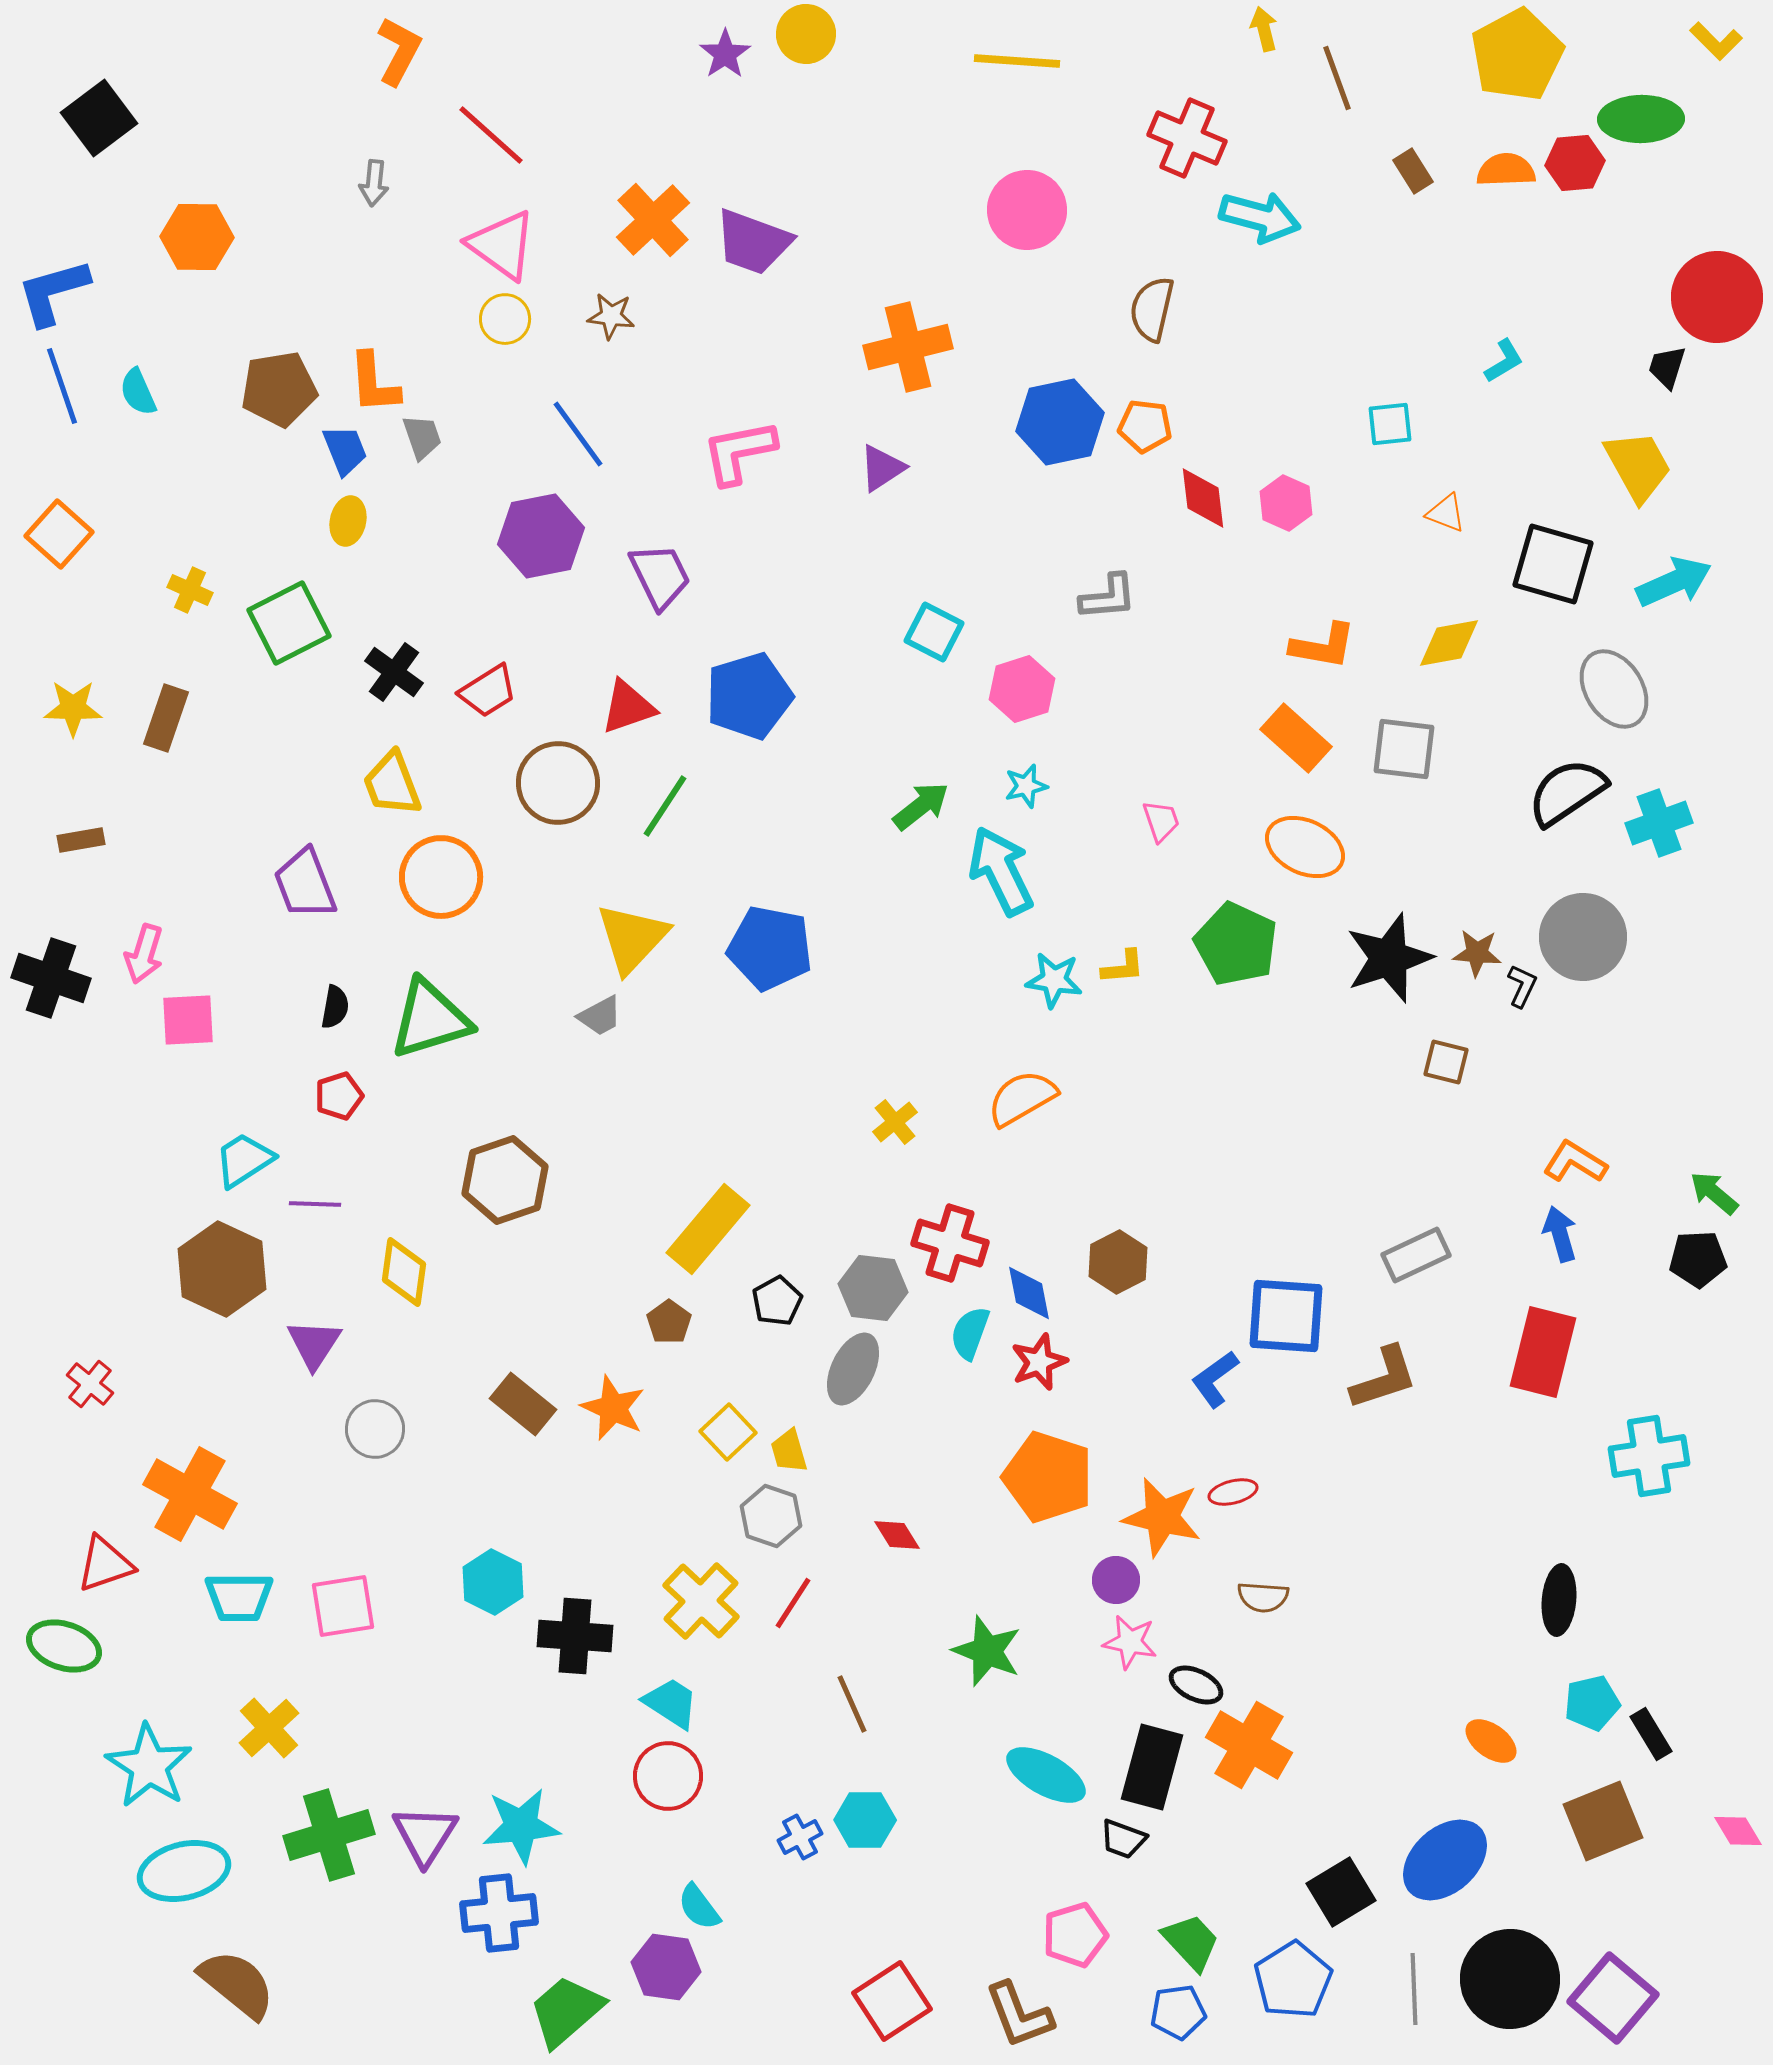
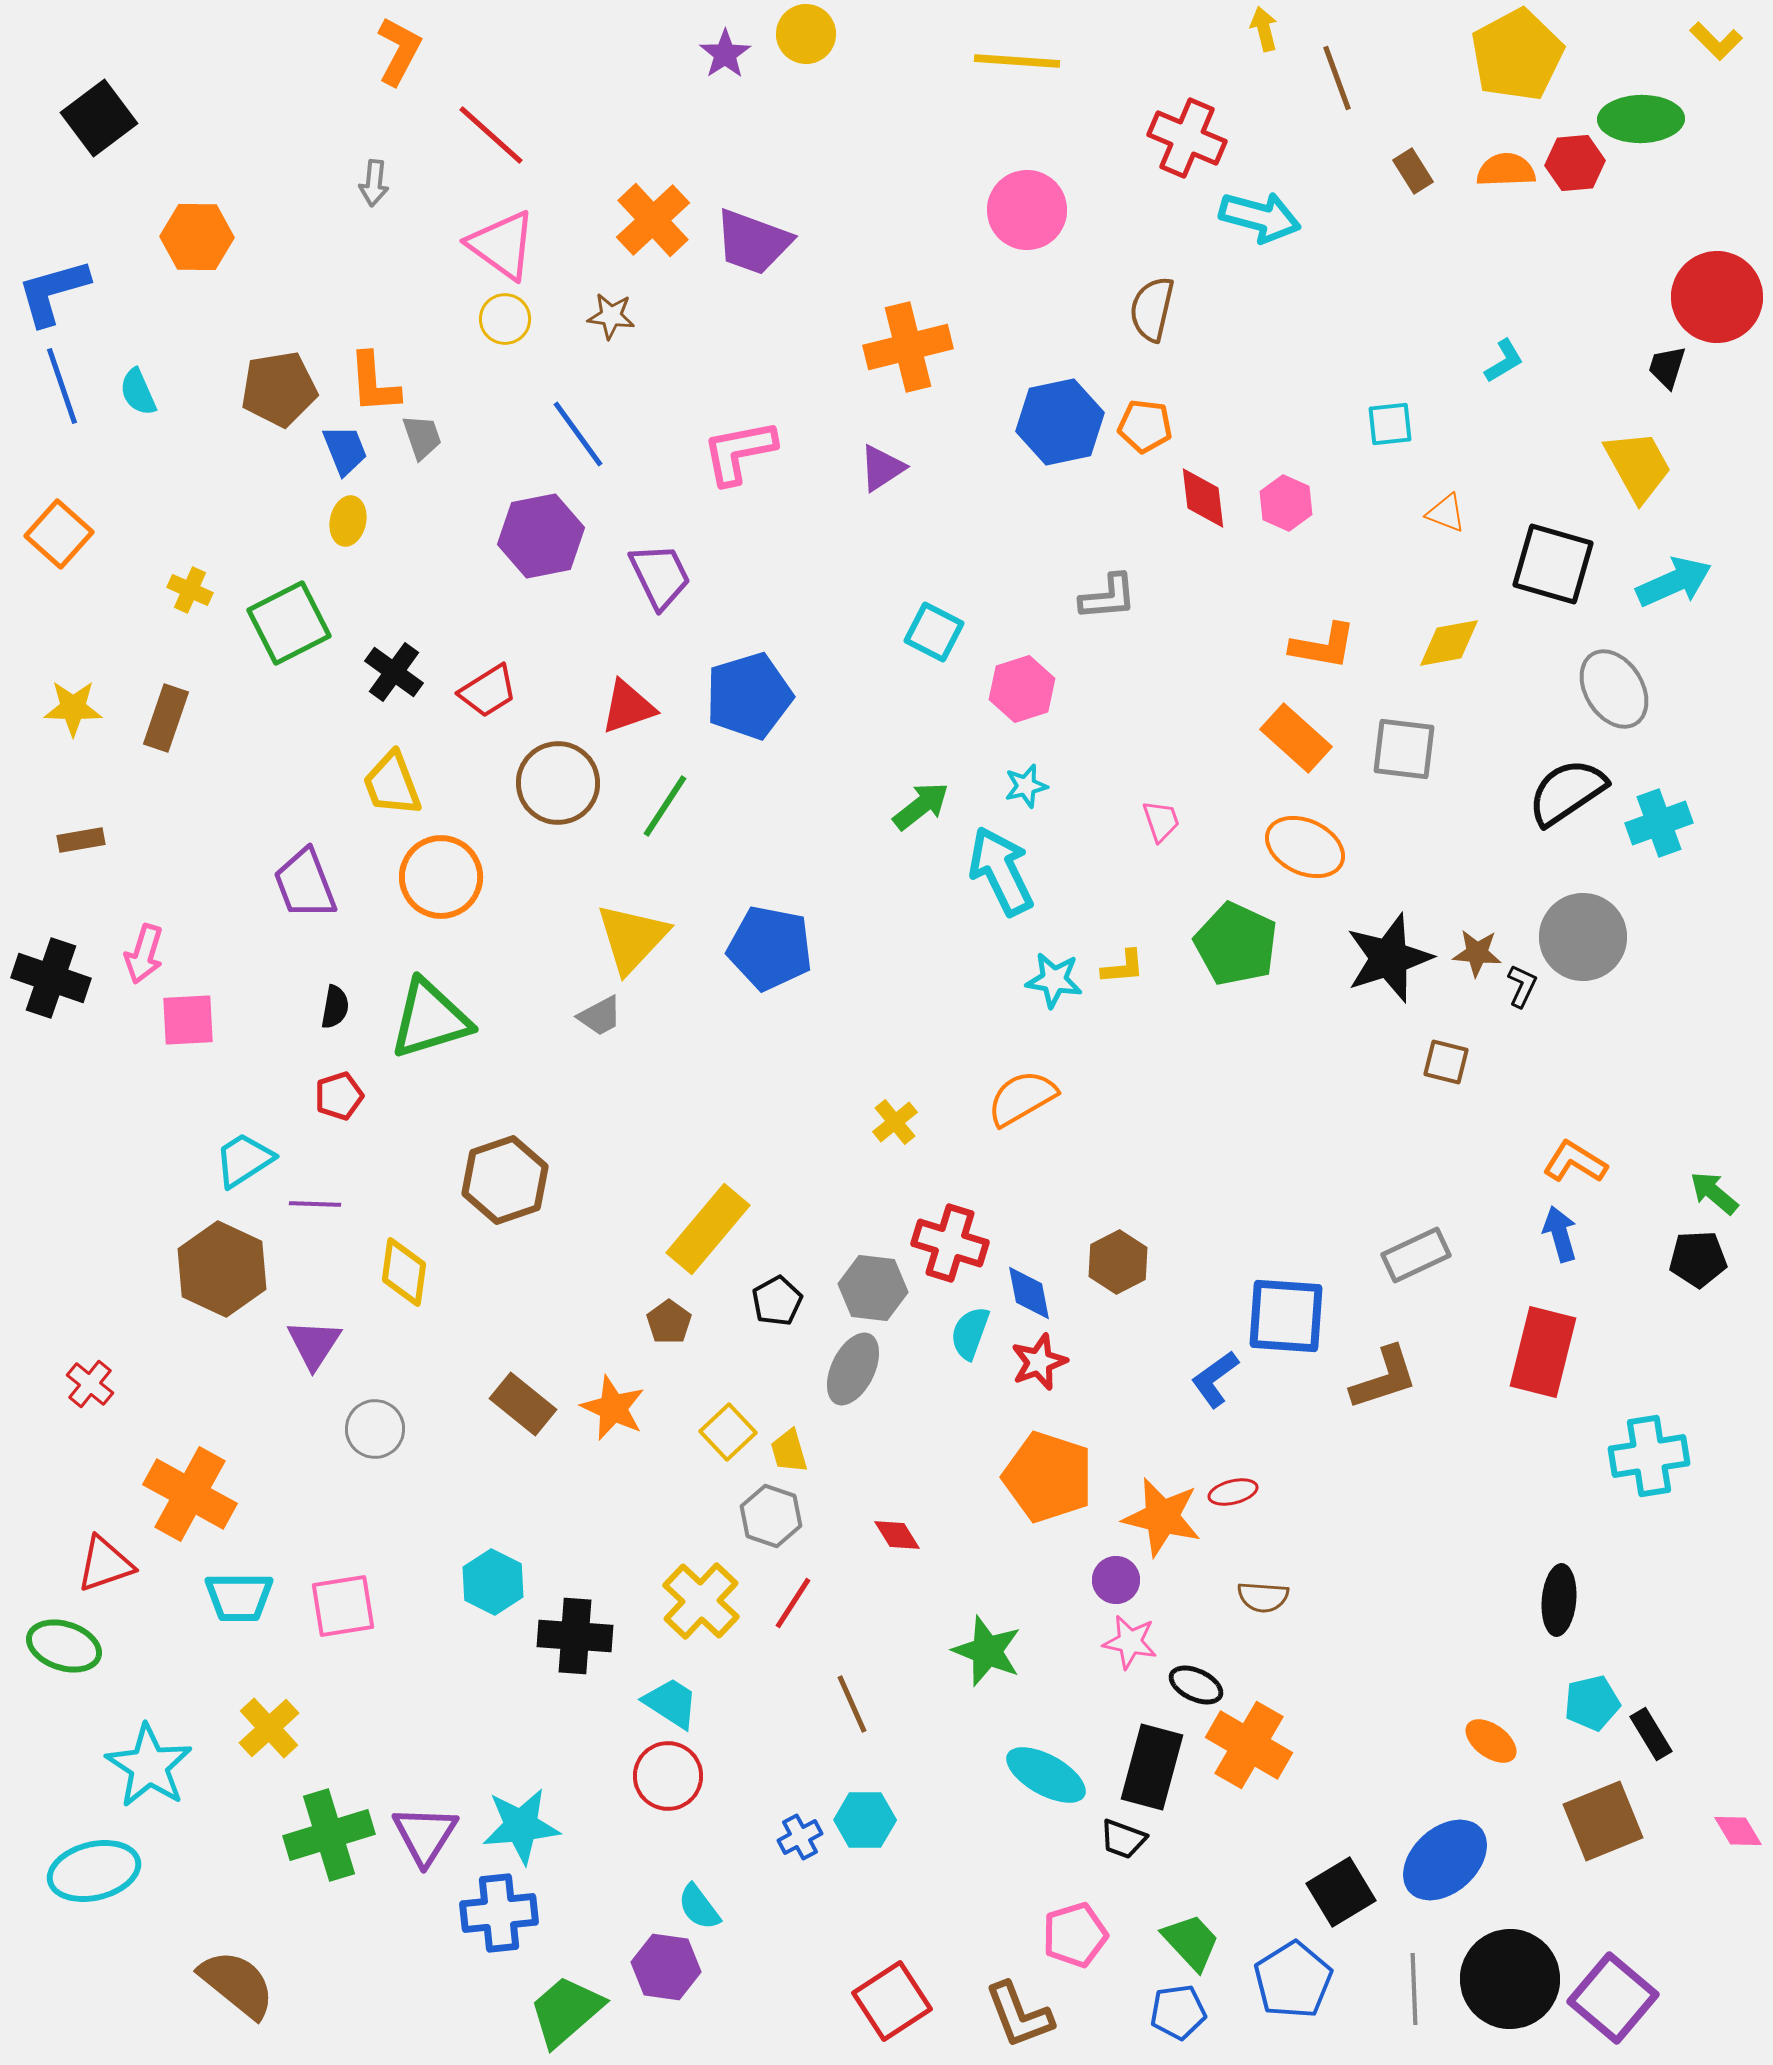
cyan ellipse at (184, 1871): moved 90 px left
